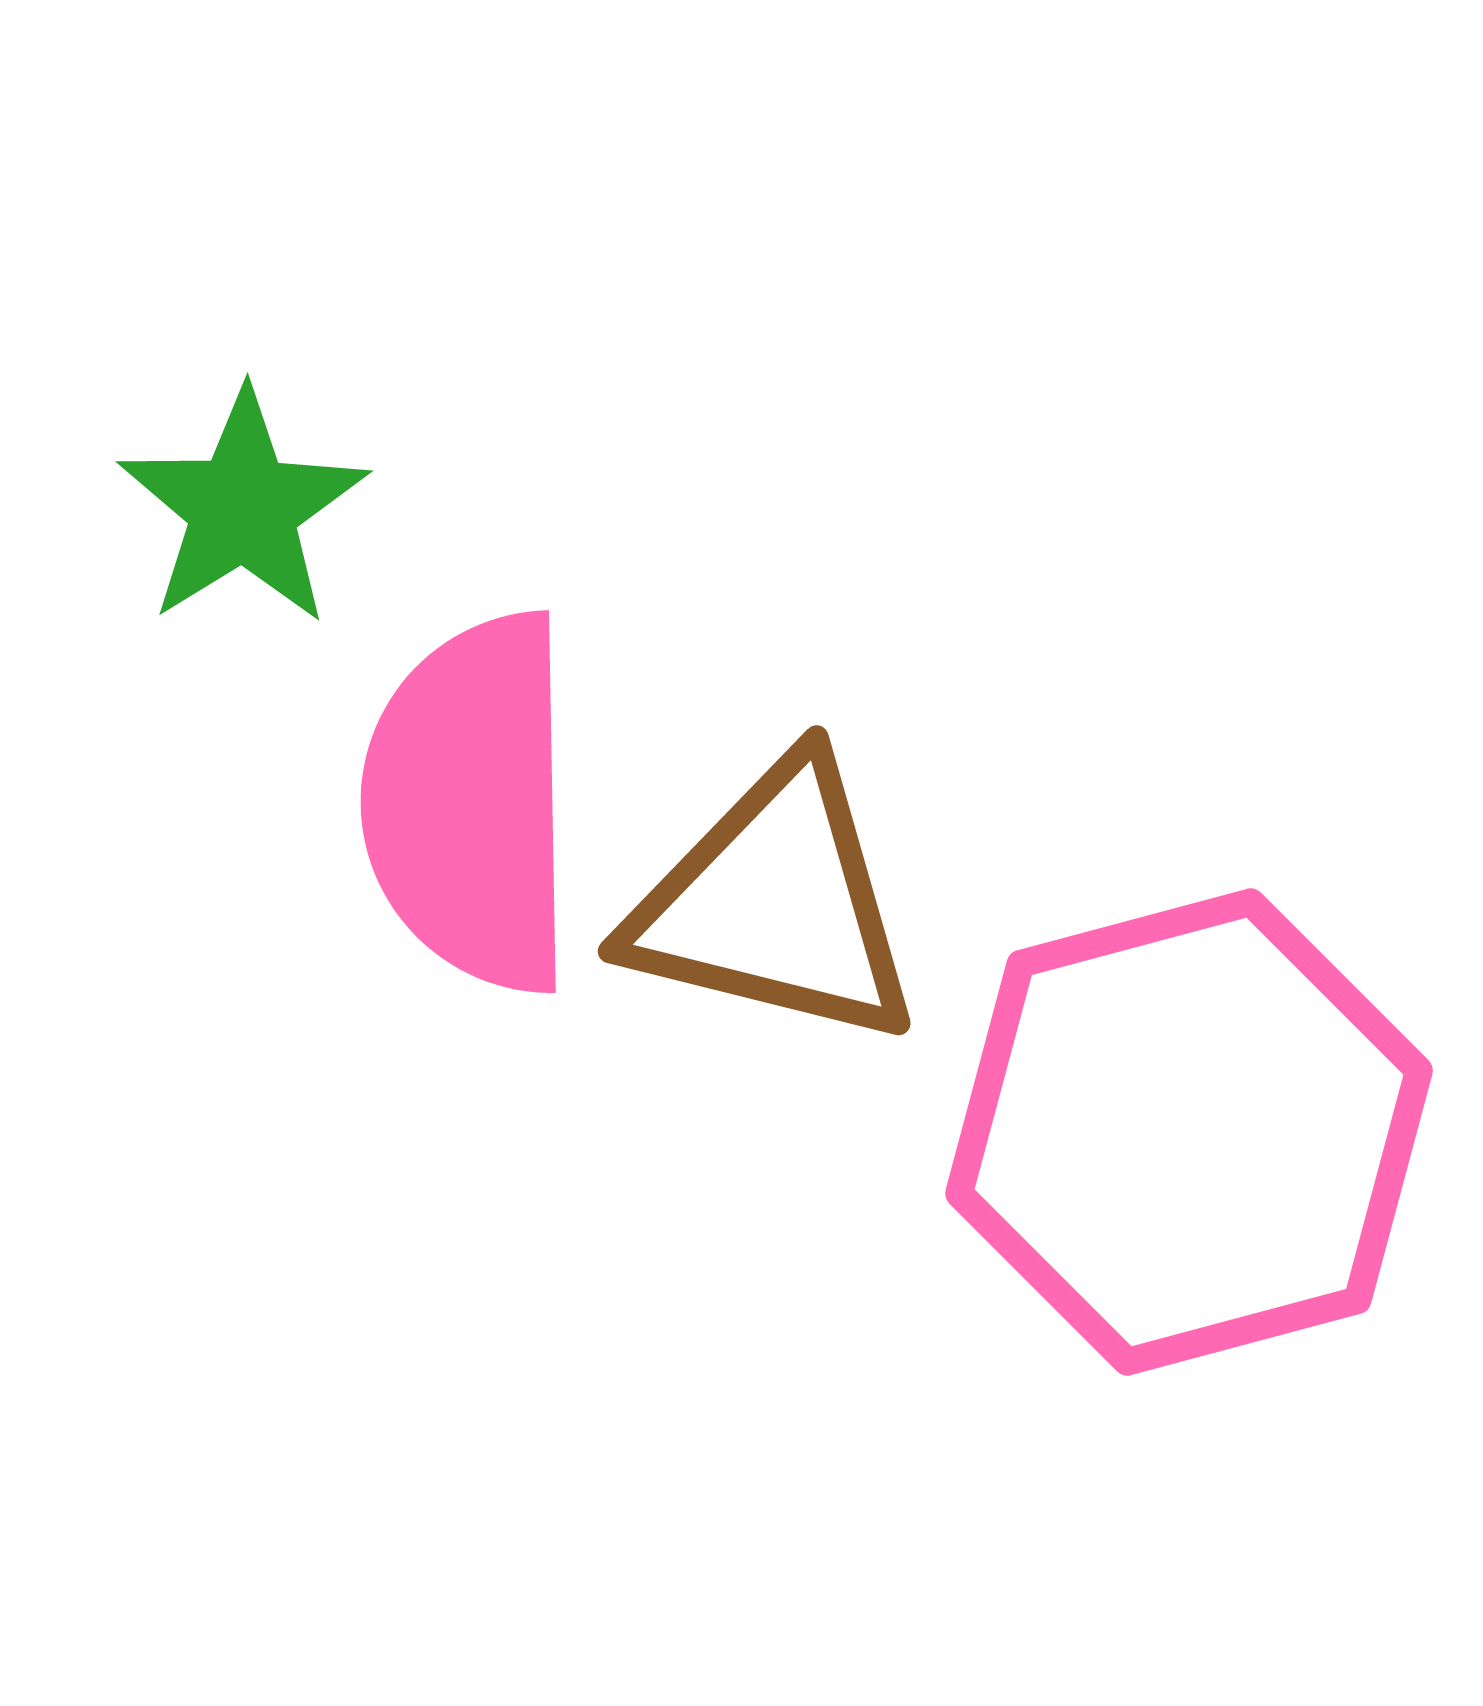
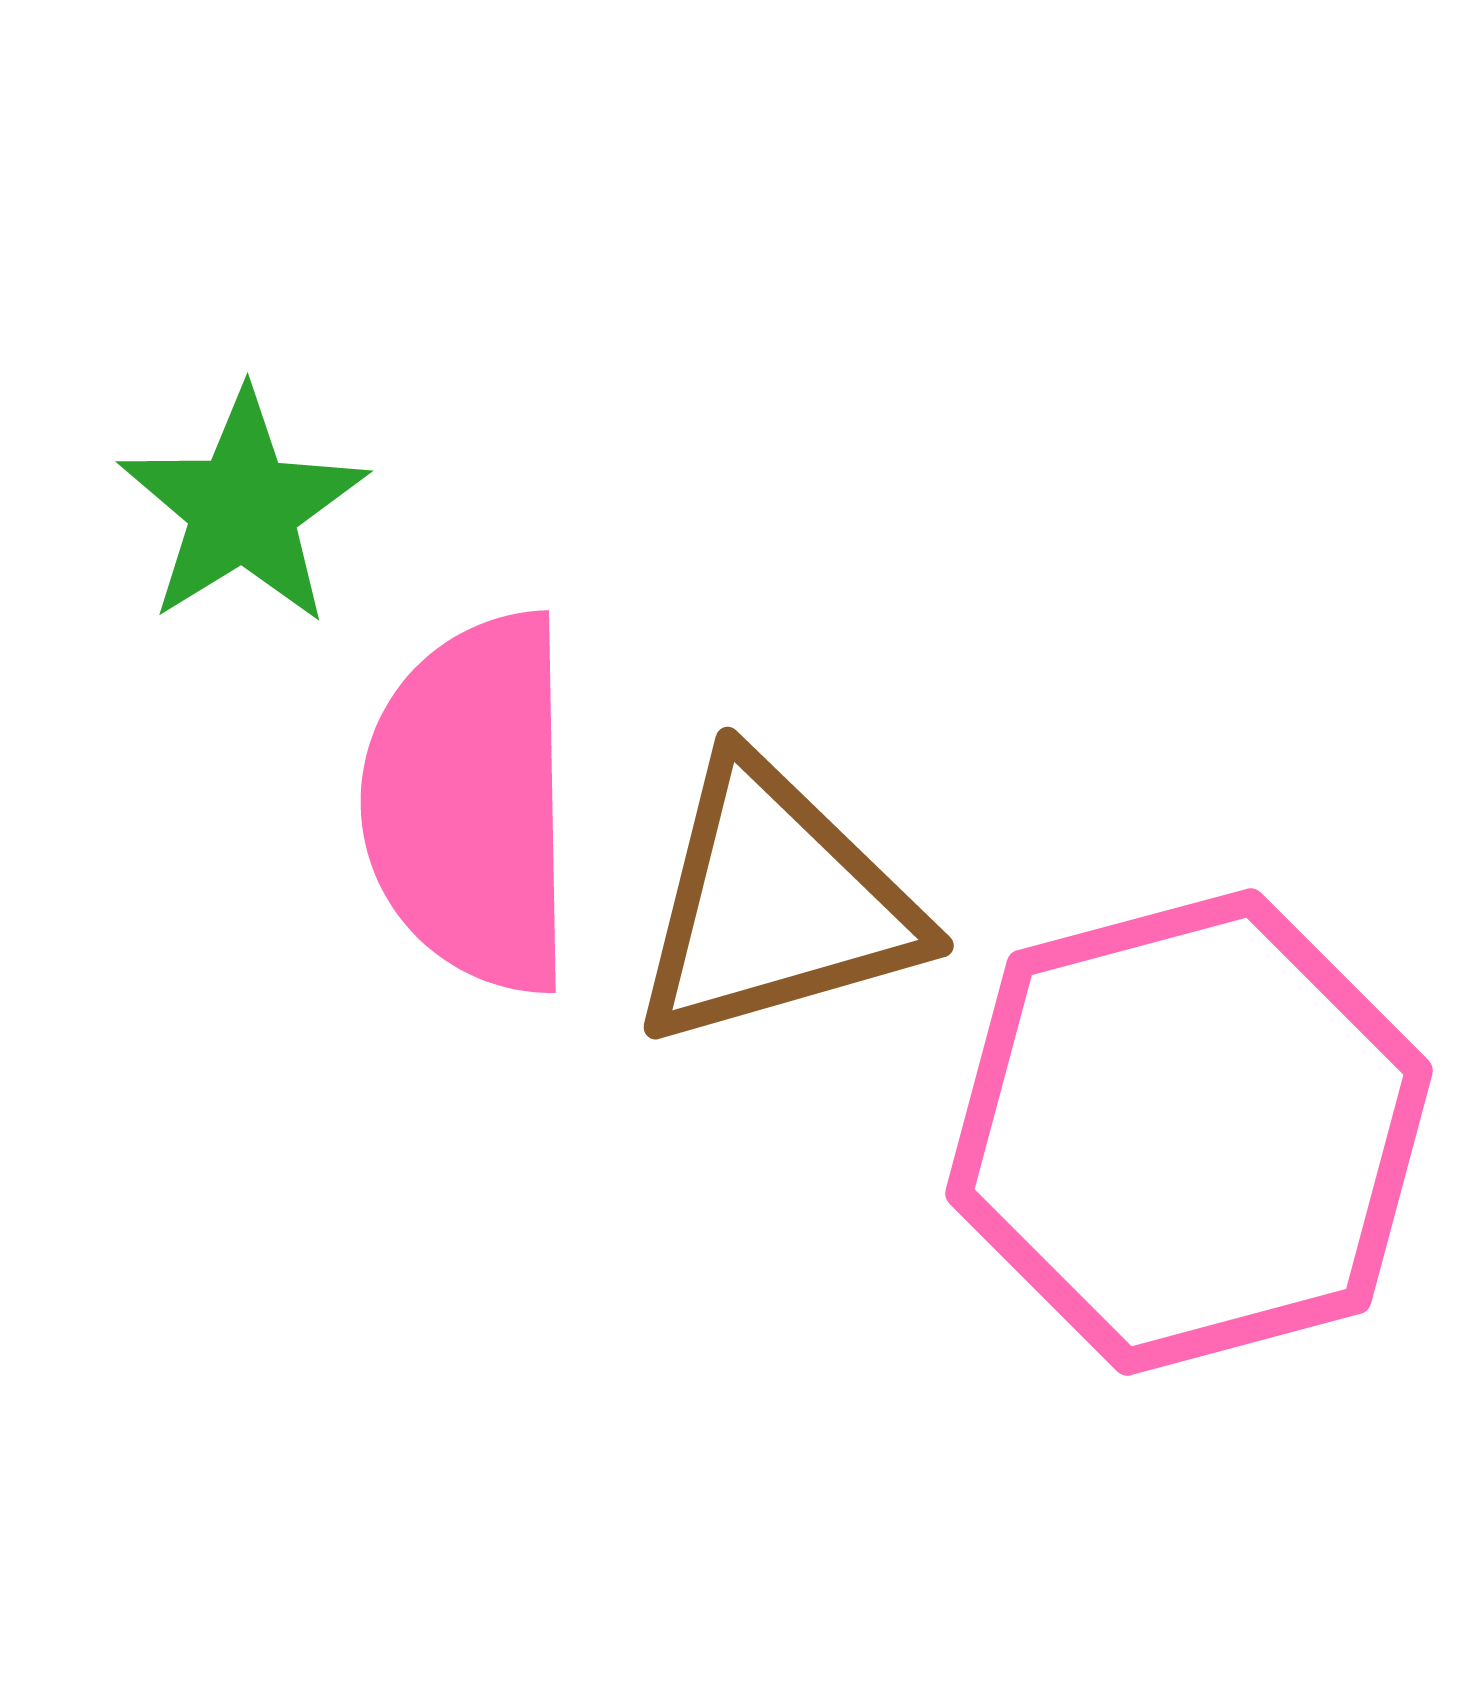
brown triangle: rotated 30 degrees counterclockwise
